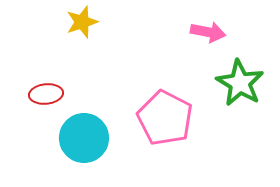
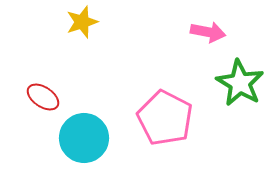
red ellipse: moved 3 px left, 3 px down; rotated 40 degrees clockwise
